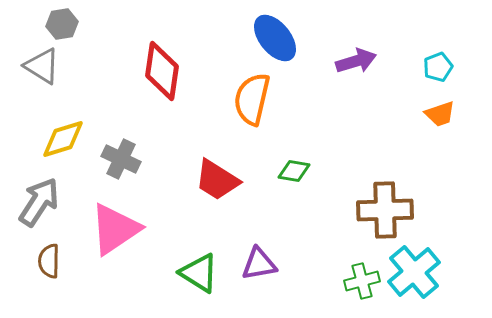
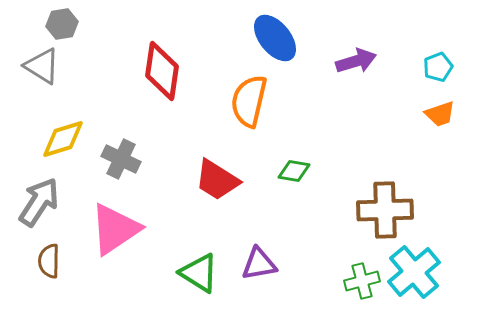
orange semicircle: moved 3 px left, 2 px down
